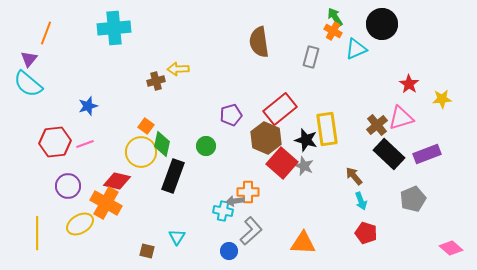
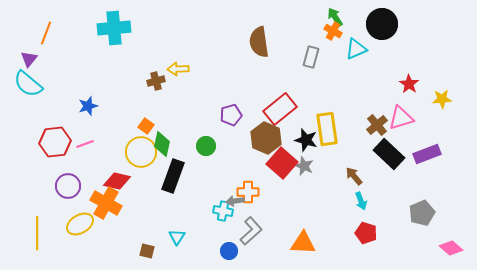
gray pentagon at (413, 199): moved 9 px right, 14 px down
